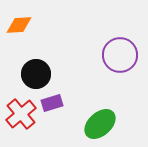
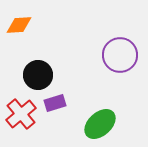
black circle: moved 2 px right, 1 px down
purple rectangle: moved 3 px right
